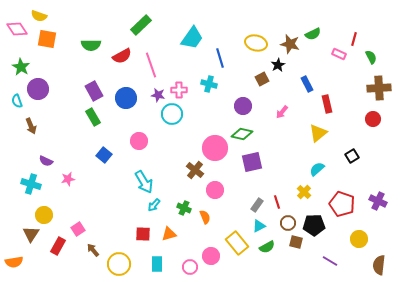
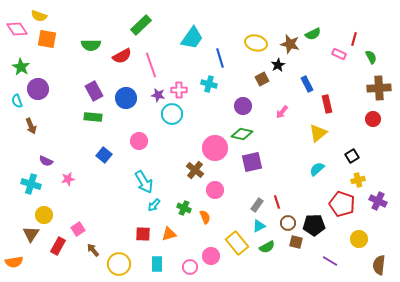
green rectangle at (93, 117): rotated 54 degrees counterclockwise
yellow cross at (304, 192): moved 54 px right, 12 px up; rotated 32 degrees clockwise
